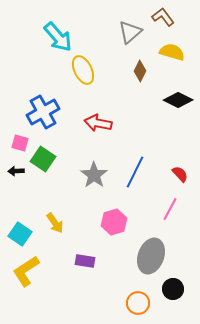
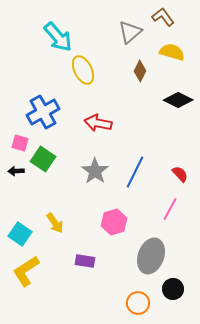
gray star: moved 1 px right, 4 px up
